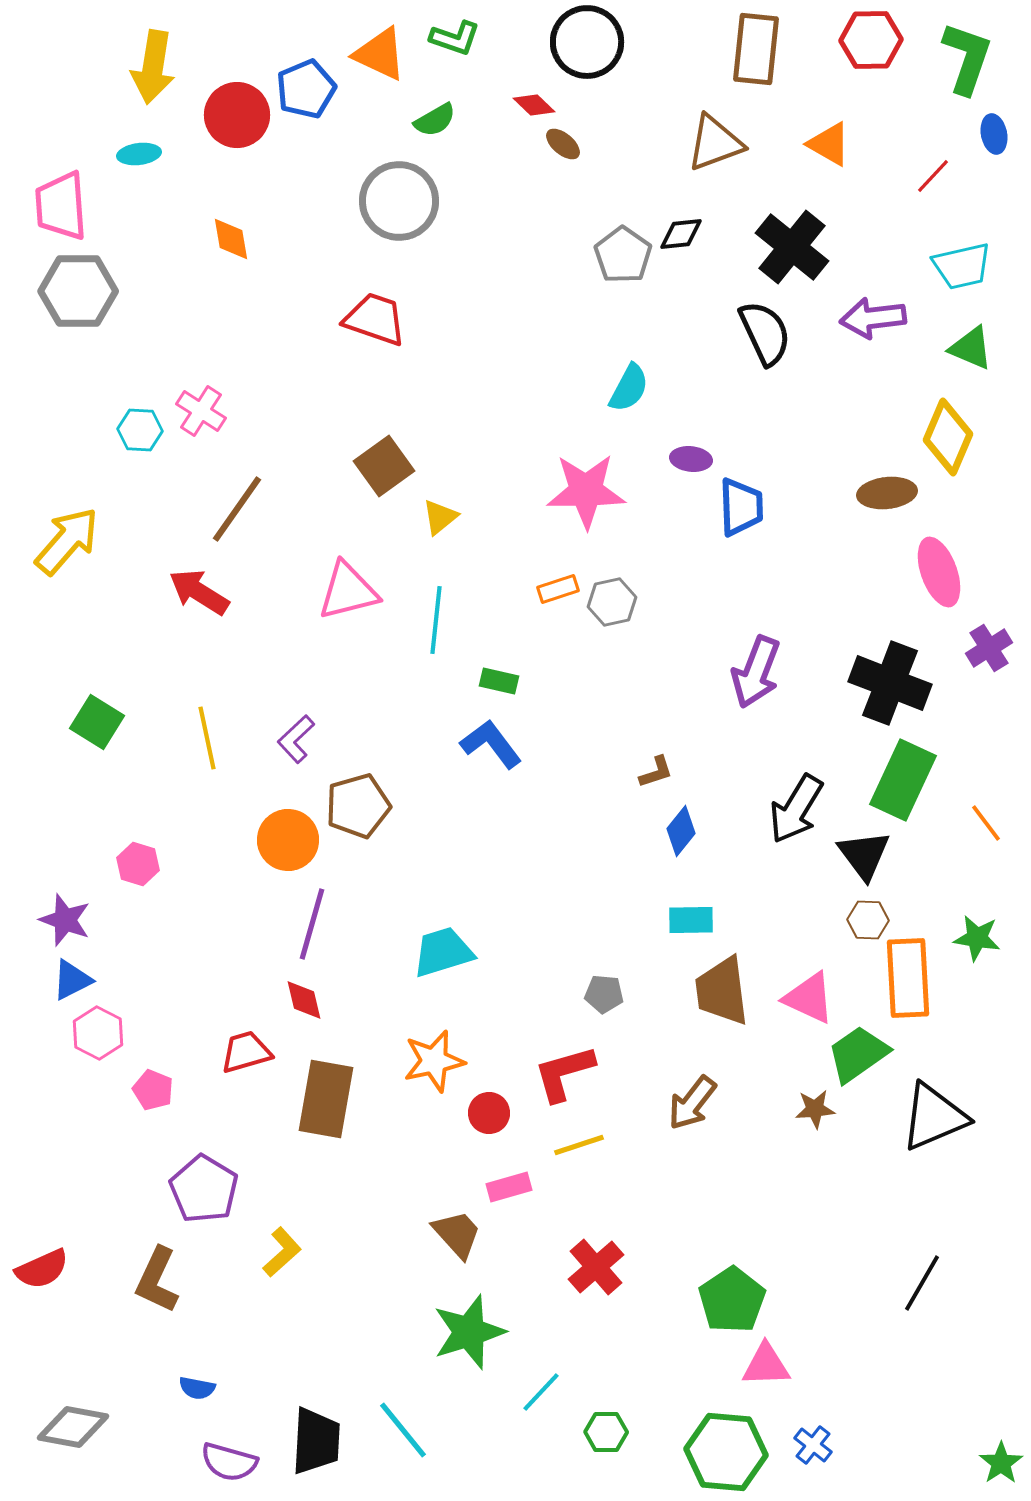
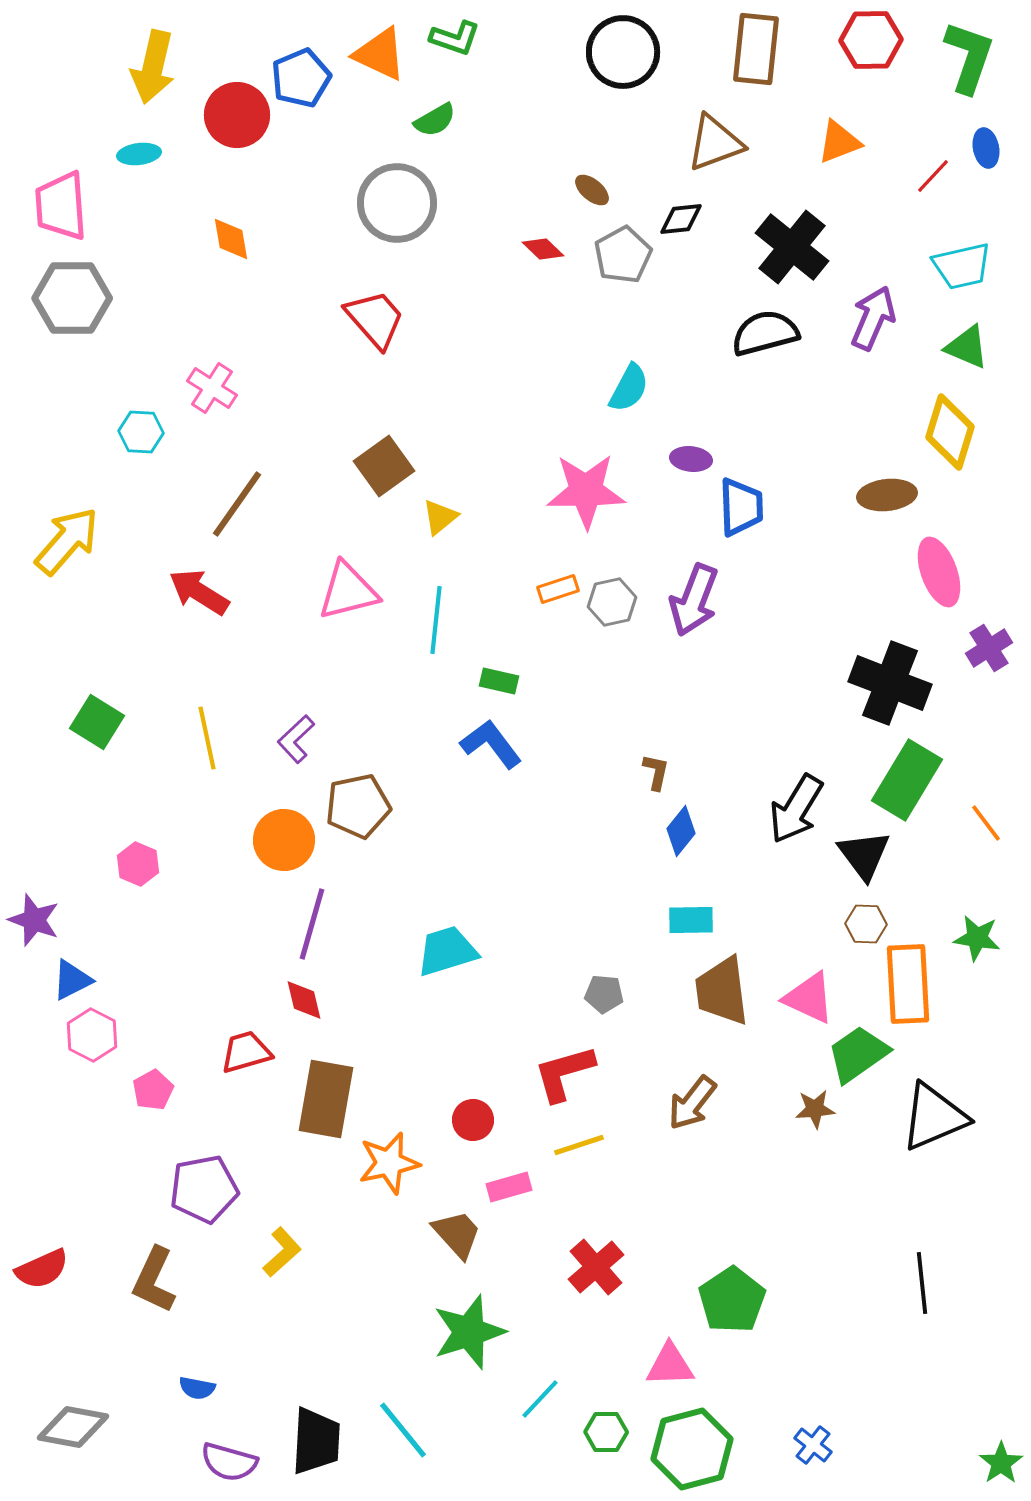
black circle at (587, 42): moved 36 px right, 10 px down
green L-shape at (967, 58): moved 2 px right, 1 px up
yellow arrow at (153, 67): rotated 4 degrees clockwise
blue pentagon at (306, 89): moved 5 px left, 11 px up
red diamond at (534, 105): moved 9 px right, 144 px down
blue ellipse at (994, 134): moved 8 px left, 14 px down
brown ellipse at (563, 144): moved 29 px right, 46 px down
orange triangle at (829, 144): moved 10 px right, 2 px up; rotated 51 degrees counterclockwise
gray circle at (399, 201): moved 2 px left, 2 px down
black diamond at (681, 234): moved 15 px up
gray pentagon at (623, 255): rotated 8 degrees clockwise
gray hexagon at (78, 291): moved 6 px left, 7 px down
purple arrow at (873, 318): rotated 120 degrees clockwise
red trapezoid at (375, 319): rotated 30 degrees clockwise
black semicircle at (765, 333): rotated 80 degrees counterclockwise
green triangle at (971, 348): moved 4 px left, 1 px up
pink cross at (201, 411): moved 11 px right, 23 px up
cyan hexagon at (140, 430): moved 1 px right, 2 px down
yellow diamond at (948, 437): moved 2 px right, 5 px up; rotated 6 degrees counterclockwise
brown ellipse at (887, 493): moved 2 px down
brown line at (237, 509): moved 5 px up
purple arrow at (756, 672): moved 62 px left, 72 px up
brown L-shape at (656, 772): rotated 60 degrees counterclockwise
green rectangle at (903, 780): moved 4 px right; rotated 6 degrees clockwise
brown pentagon at (358, 806): rotated 4 degrees clockwise
orange circle at (288, 840): moved 4 px left
pink hexagon at (138, 864): rotated 6 degrees clockwise
purple star at (65, 920): moved 31 px left
brown hexagon at (868, 920): moved 2 px left, 4 px down
cyan trapezoid at (443, 952): moved 4 px right, 1 px up
orange rectangle at (908, 978): moved 6 px down
pink hexagon at (98, 1033): moved 6 px left, 2 px down
orange star at (434, 1061): moved 45 px left, 102 px down
pink pentagon at (153, 1090): rotated 21 degrees clockwise
red circle at (489, 1113): moved 16 px left, 7 px down
purple pentagon at (204, 1189): rotated 30 degrees clockwise
brown L-shape at (157, 1280): moved 3 px left
black line at (922, 1283): rotated 36 degrees counterclockwise
pink triangle at (766, 1365): moved 96 px left
cyan line at (541, 1392): moved 1 px left, 7 px down
green hexagon at (726, 1452): moved 34 px left, 3 px up; rotated 20 degrees counterclockwise
